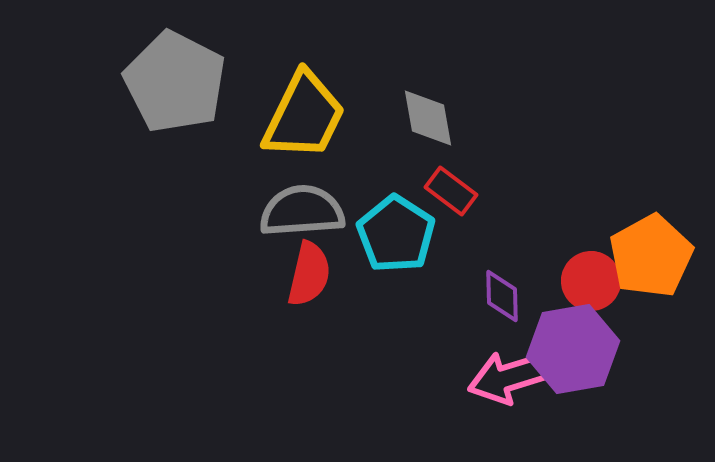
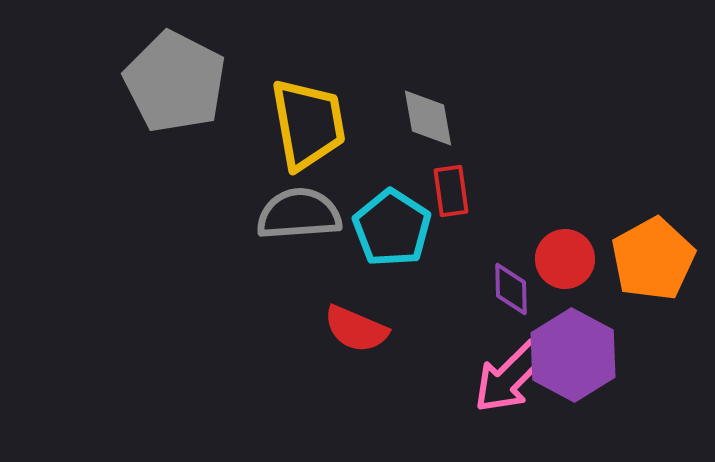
yellow trapezoid: moved 4 px right, 8 px down; rotated 36 degrees counterclockwise
red rectangle: rotated 45 degrees clockwise
gray semicircle: moved 3 px left, 3 px down
cyan pentagon: moved 4 px left, 6 px up
orange pentagon: moved 2 px right, 3 px down
red semicircle: moved 47 px right, 55 px down; rotated 100 degrees clockwise
red circle: moved 26 px left, 22 px up
purple diamond: moved 9 px right, 7 px up
purple hexagon: moved 6 px down; rotated 22 degrees counterclockwise
pink arrow: rotated 28 degrees counterclockwise
